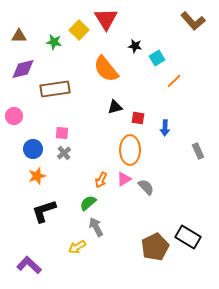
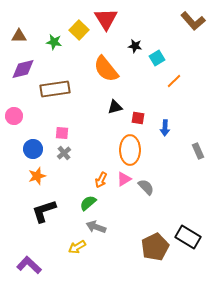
gray arrow: rotated 42 degrees counterclockwise
